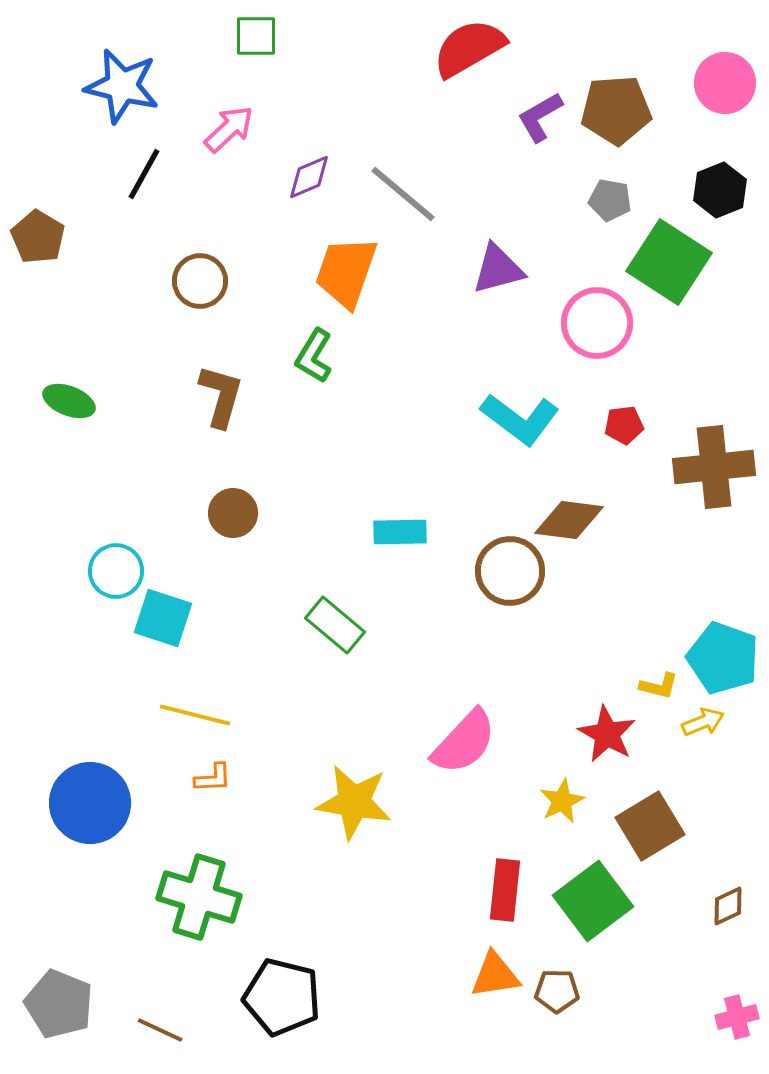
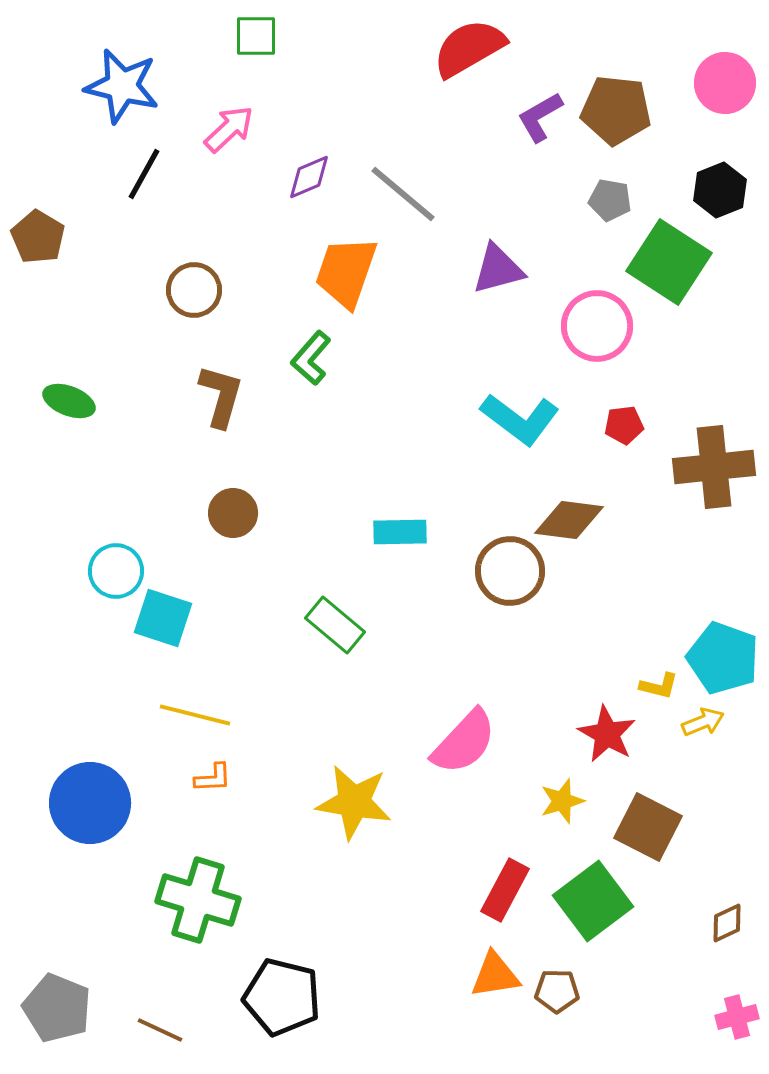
brown pentagon at (616, 110): rotated 10 degrees clockwise
brown circle at (200, 281): moved 6 px left, 9 px down
pink circle at (597, 323): moved 3 px down
green L-shape at (314, 356): moved 3 px left, 2 px down; rotated 10 degrees clockwise
yellow star at (562, 801): rotated 9 degrees clockwise
brown square at (650, 826): moved 2 px left, 1 px down; rotated 32 degrees counterclockwise
red rectangle at (505, 890): rotated 22 degrees clockwise
green cross at (199, 897): moved 1 px left, 3 px down
brown diamond at (728, 906): moved 1 px left, 17 px down
gray pentagon at (59, 1004): moved 2 px left, 4 px down
